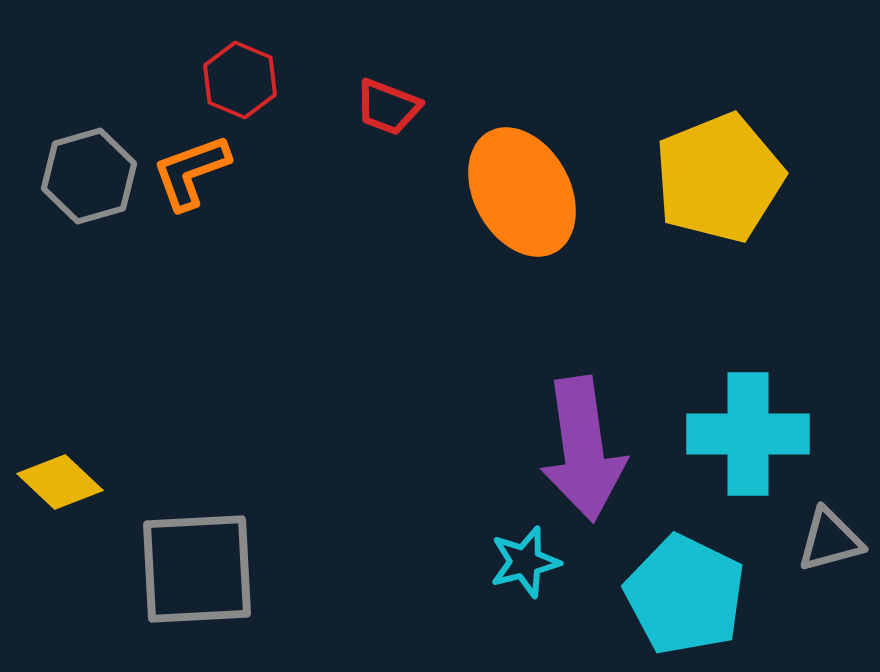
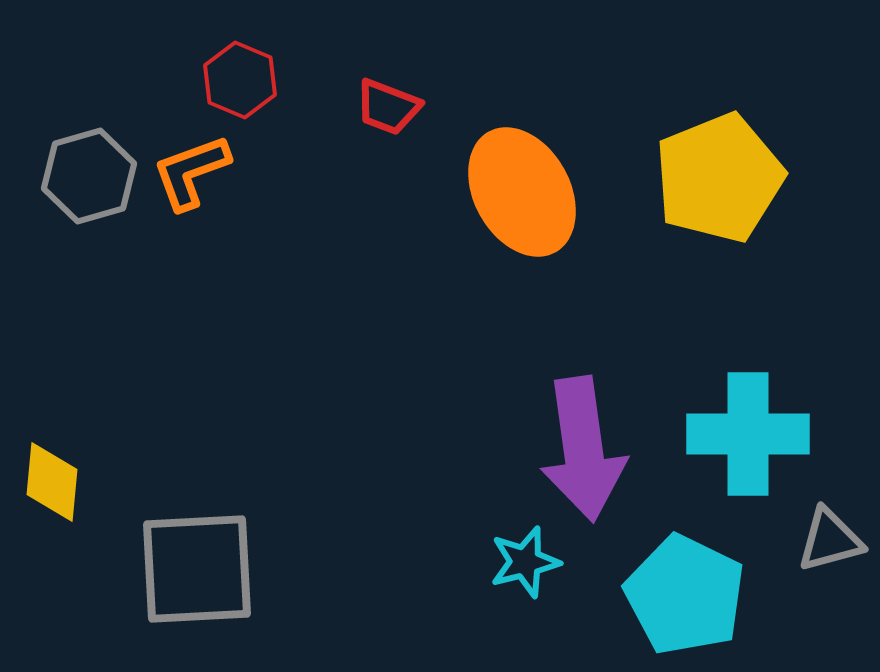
yellow diamond: moved 8 px left; rotated 52 degrees clockwise
